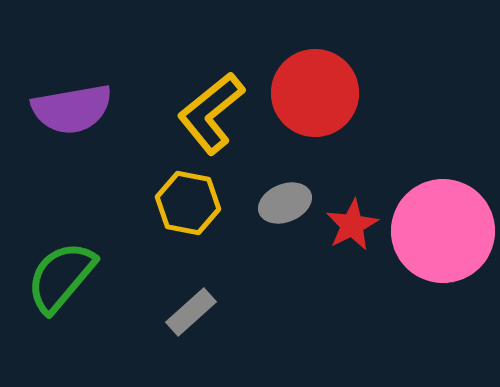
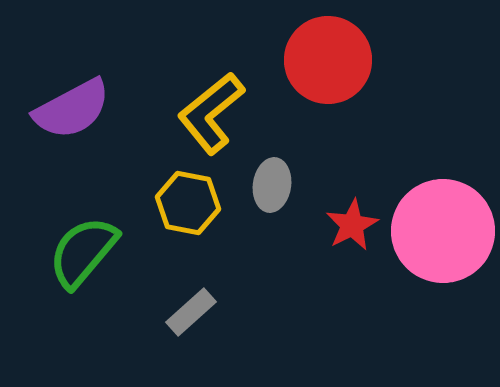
red circle: moved 13 px right, 33 px up
purple semicircle: rotated 18 degrees counterclockwise
gray ellipse: moved 13 px left, 18 px up; rotated 60 degrees counterclockwise
green semicircle: moved 22 px right, 25 px up
